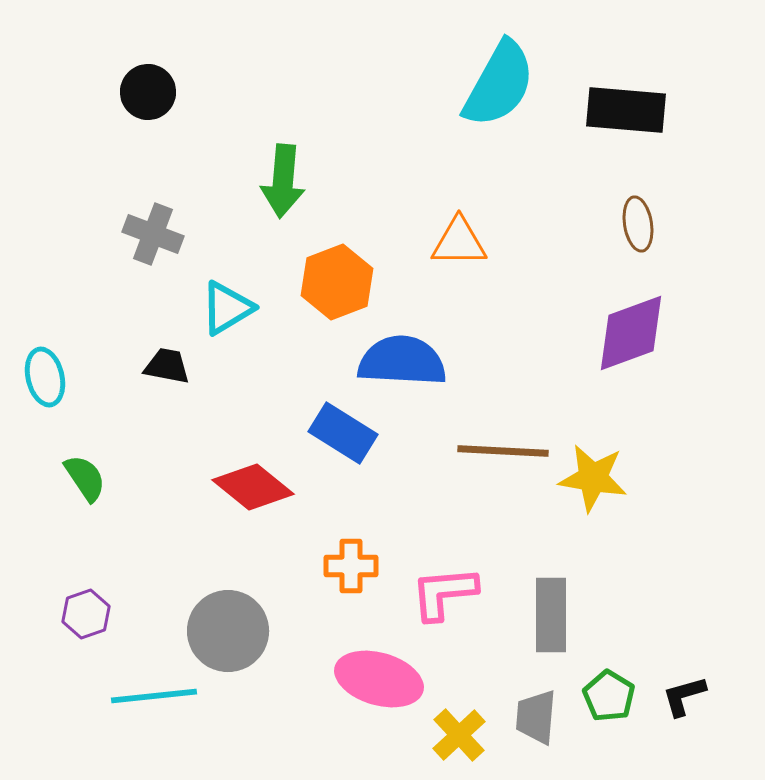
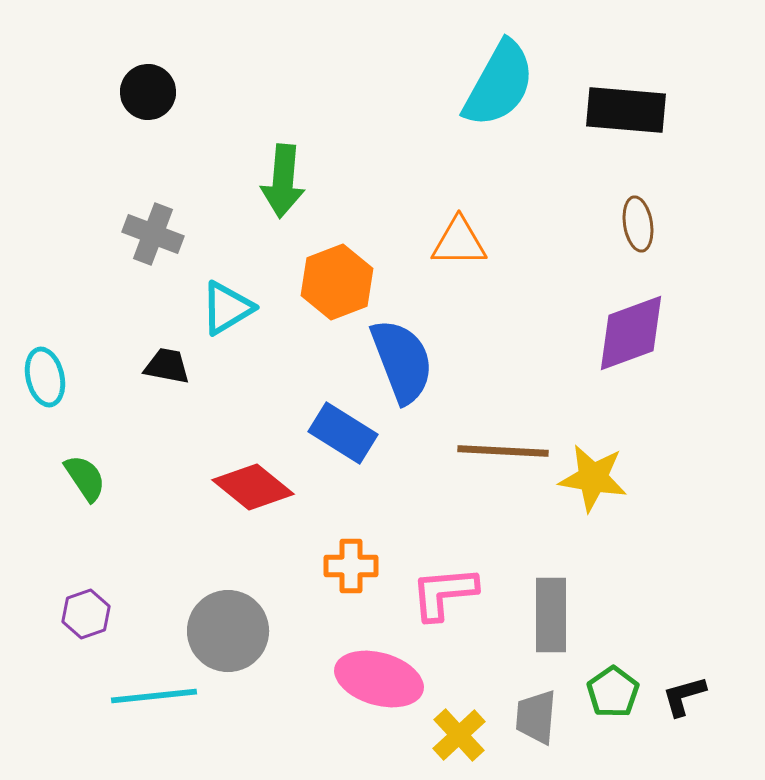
blue semicircle: rotated 66 degrees clockwise
green pentagon: moved 4 px right, 4 px up; rotated 6 degrees clockwise
